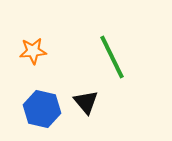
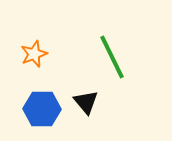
orange star: moved 1 px right, 3 px down; rotated 16 degrees counterclockwise
blue hexagon: rotated 12 degrees counterclockwise
